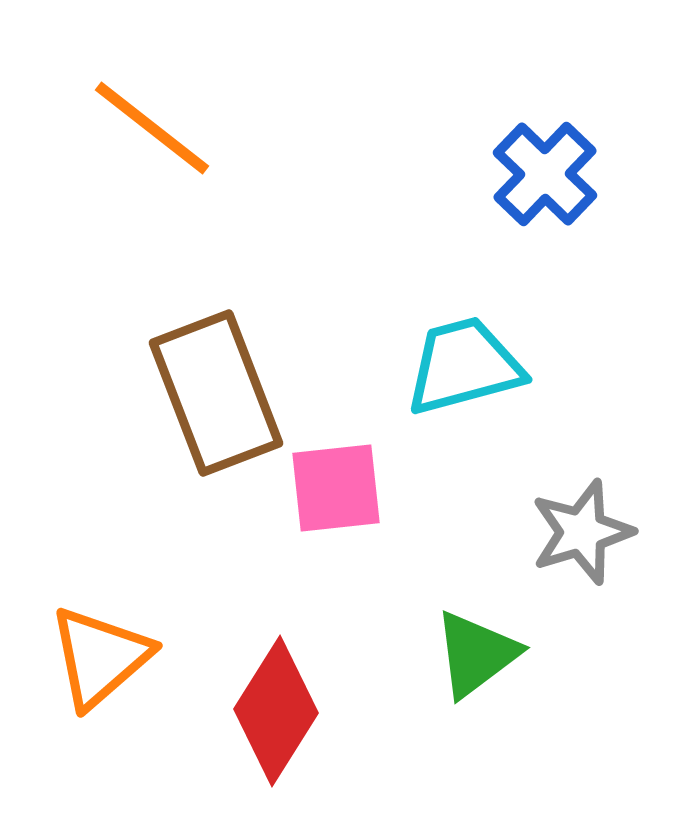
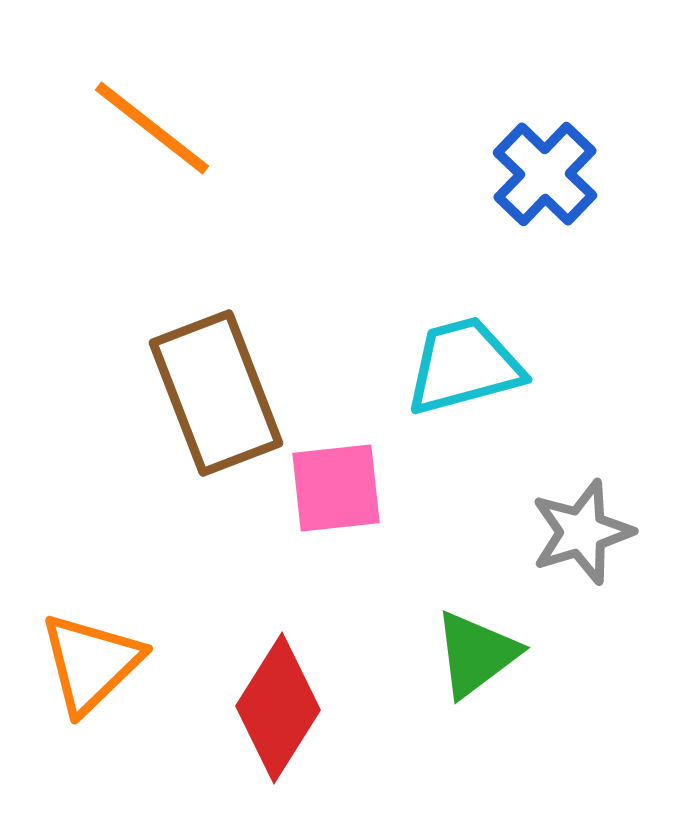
orange triangle: moved 9 px left, 6 px down; rotated 3 degrees counterclockwise
red diamond: moved 2 px right, 3 px up
